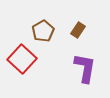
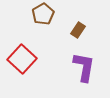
brown pentagon: moved 17 px up
purple L-shape: moved 1 px left, 1 px up
